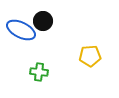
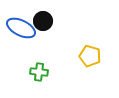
blue ellipse: moved 2 px up
yellow pentagon: rotated 20 degrees clockwise
